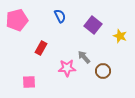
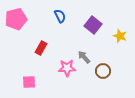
pink pentagon: moved 1 px left, 1 px up
